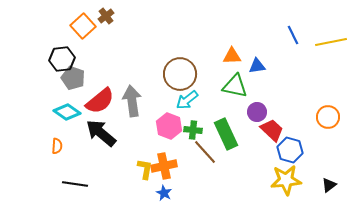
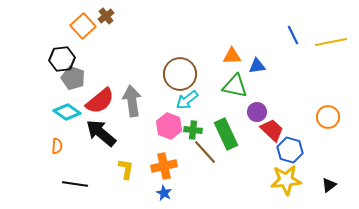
yellow L-shape: moved 19 px left
